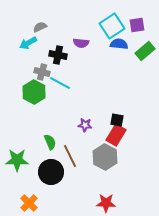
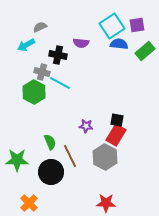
cyan arrow: moved 2 px left, 2 px down
purple star: moved 1 px right, 1 px down
